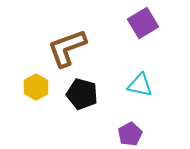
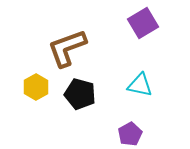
black pentagon: moved 2 px left
